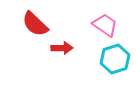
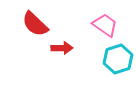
cyan hexagon: moved 3 px right
